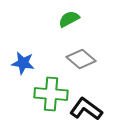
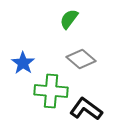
green semicircle: rotated 25 degrees counterclockwise
blue star: rotated 25 degrees clockwise
green cross: moved 3 px up
